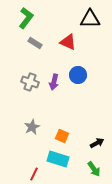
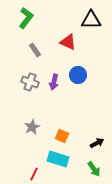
black triangle: moved 1 px right, 1 px down
gray rectangle: moved 7 px down; rotated 24 degrees clockwise
